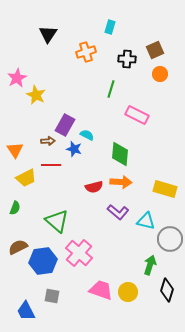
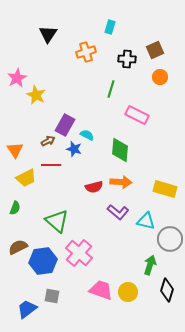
orange circle: moved 3 px down
brown arrow: rotated 24 degrees counterclockwise
green diamond: moved 4 px up
blue trapezoid: moved 1 px right, 2 px up; rotated 80 degrees clockwise
